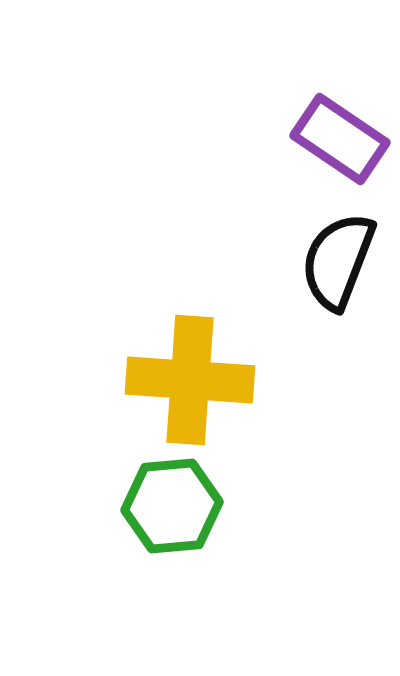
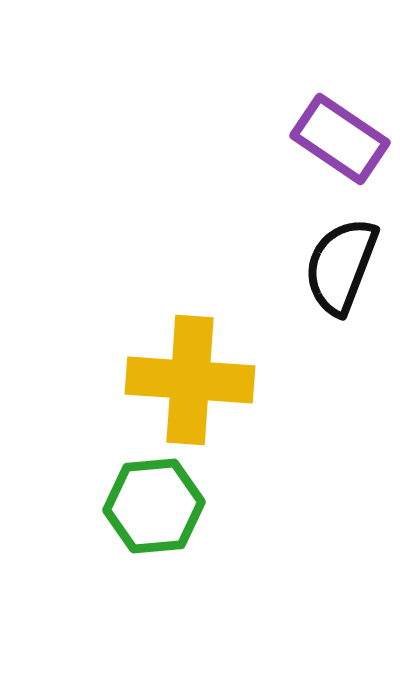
black semicircle: moved 3 px right, 5 px down
green hexagon: moved 18 px left
